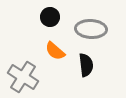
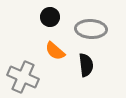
gray cross: rotated 8 degrees counterclockwise
